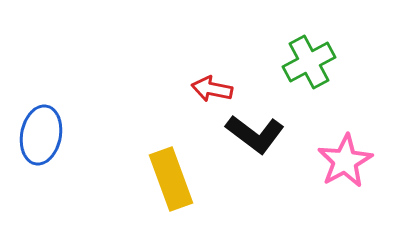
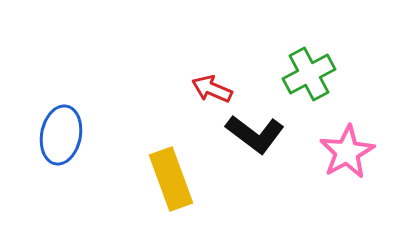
green cross: moved 12 px down
red arrow: rotated 12 degrees clockwise
blue ellipse: moved 20 px right
pink star: moved 2 px right, 9 px up
